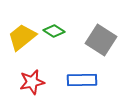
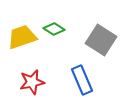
green diamond: moved 2 px up
yellow trapezoid: rotated 20 degrees clockwise
blue rectangle: rotated 68 degrees clockwise
